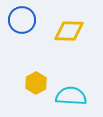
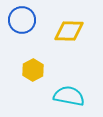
yellow hexagon: moved 3 px left, 13 px up
cyan semicircle: moved 2 px left; rotated 8 degrees clockwise
